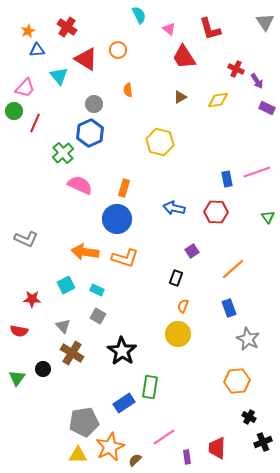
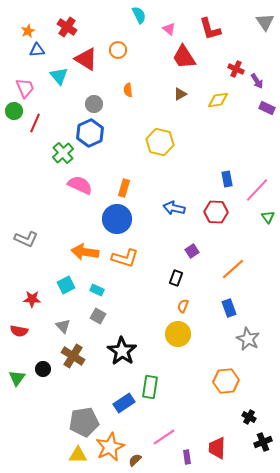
pink trapezoid at (25, 88): rotated 65 degrees counterclockwise
brown triangle at (180, 97): moved 3 px up
pink line at (257, 172): moved 18 px down; rotated 28 degrees counterclockwise
brown cross at (72, 353): moved 1 px right, 3 px down
orange hexagon at (237, 381): moved 11 px left
